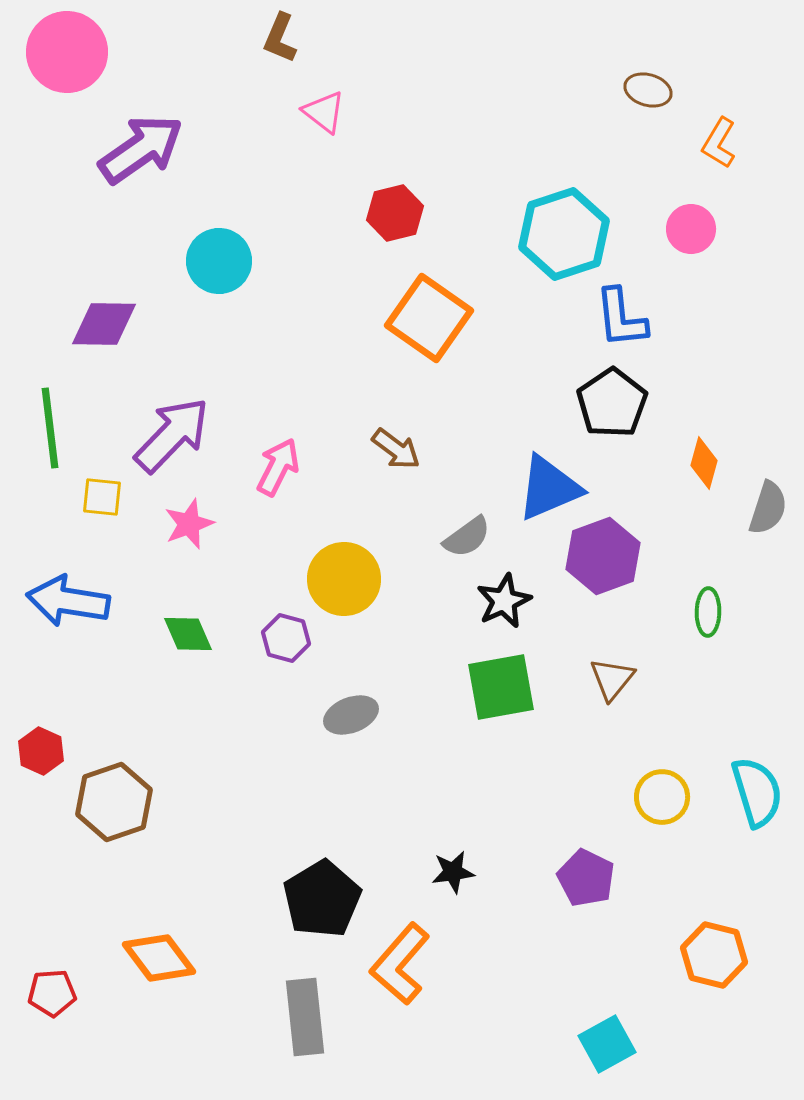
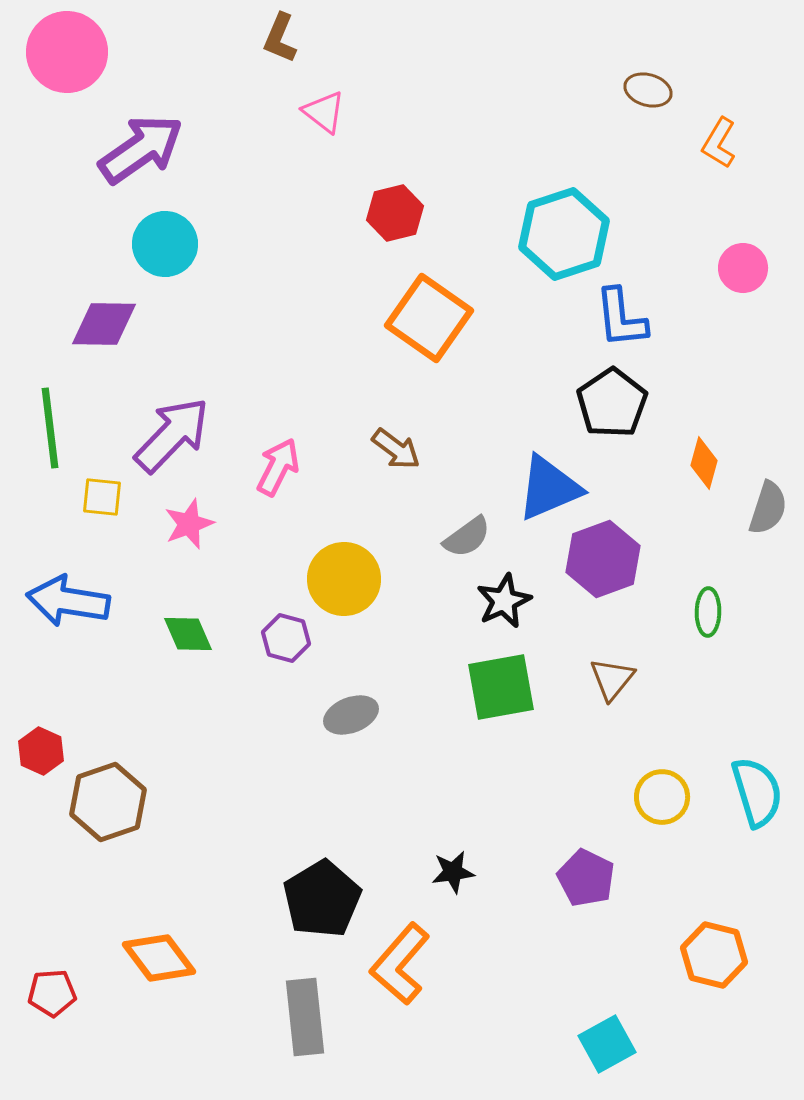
pink circle at (691, 229): moved 52 px right, 39 px down
cyan circle at (219, 261): moved 54 px left, 17 px up
purple hexagon at (603, 556): moved 3 px down
brown hexagon at (114, 802): moved 6 px left
